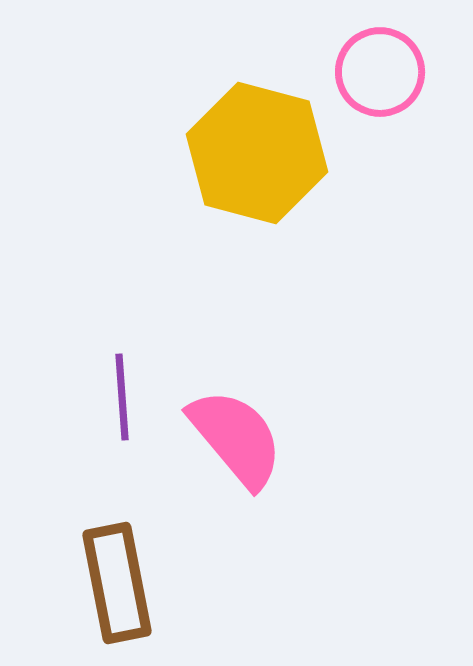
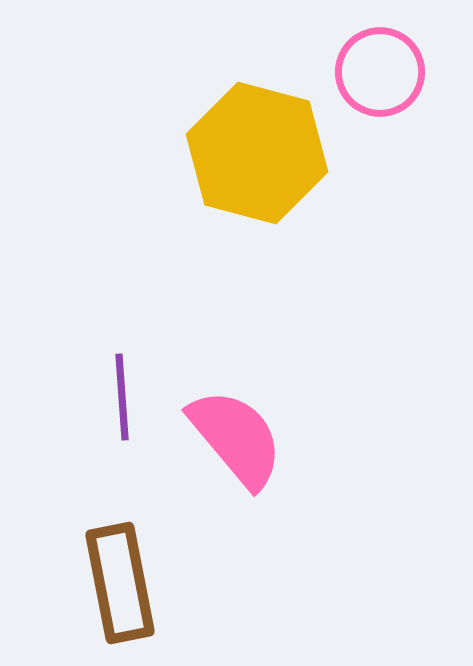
brown rectangle: moved 3 px right
